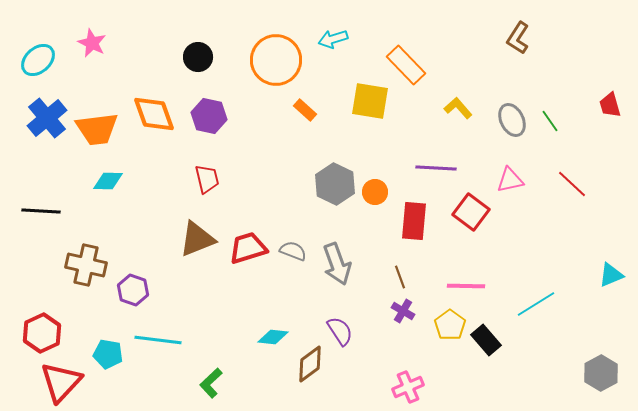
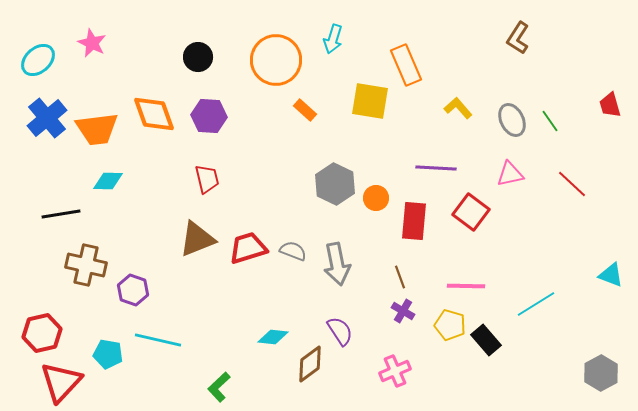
cyan arrow at (333, 39): rotated 56 degrees counterclockwise
orange rectangle at (406, 65): rotated 21 degrees clockwise
purple hexagon at (209, 116): rotated 8 degrees counterclockwise
pink triangle at (510, 180): moved 6 px up
orange circle at (375, 192): moved 1 px right, 6 px down
black line at (41, 211): moved 20 px right, 3 px down; rotated 12 degrees counterclockwise
gray arrow at (337, 264): rotated 9 degrees clockwise
cyan triangle at (611, 275): rotated 44 degrees clockwise
yellow pentagon at (450, 325): rotated 20 degrees counterclockwise
red hexagon at (42, 333): rotated 12 degrees clockwise
cyan line at (158, 340): rotated 6 degrees clockwise
green L-shape at (211, 383): moved 8 px right, 4 px down
pink cross at (408, 387): moved 13 px left, 16 px up
